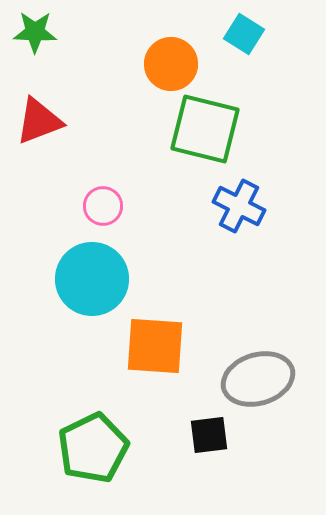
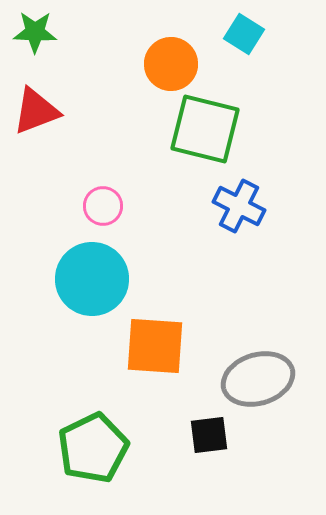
red triangle: moved 3 px left, 10 px up
